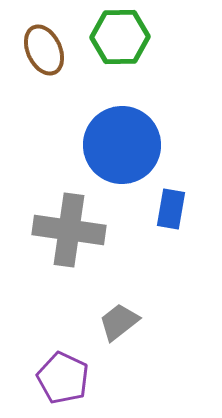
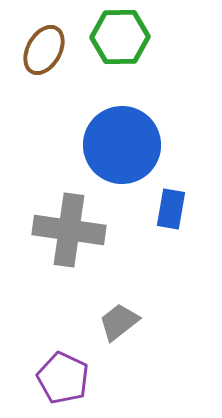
brown ellipse: rotated 54 degrees clockwise
